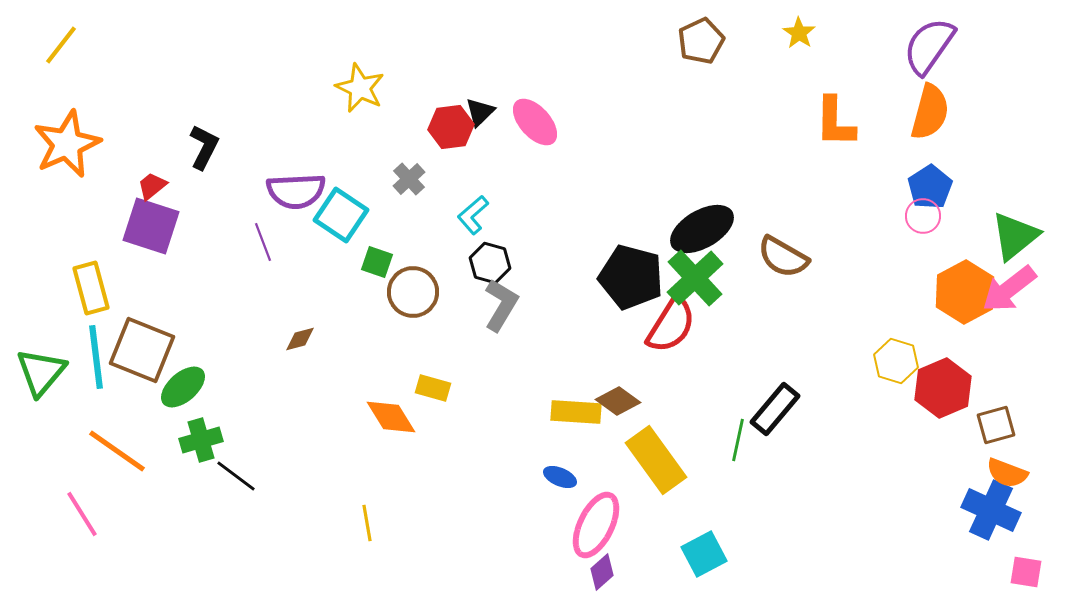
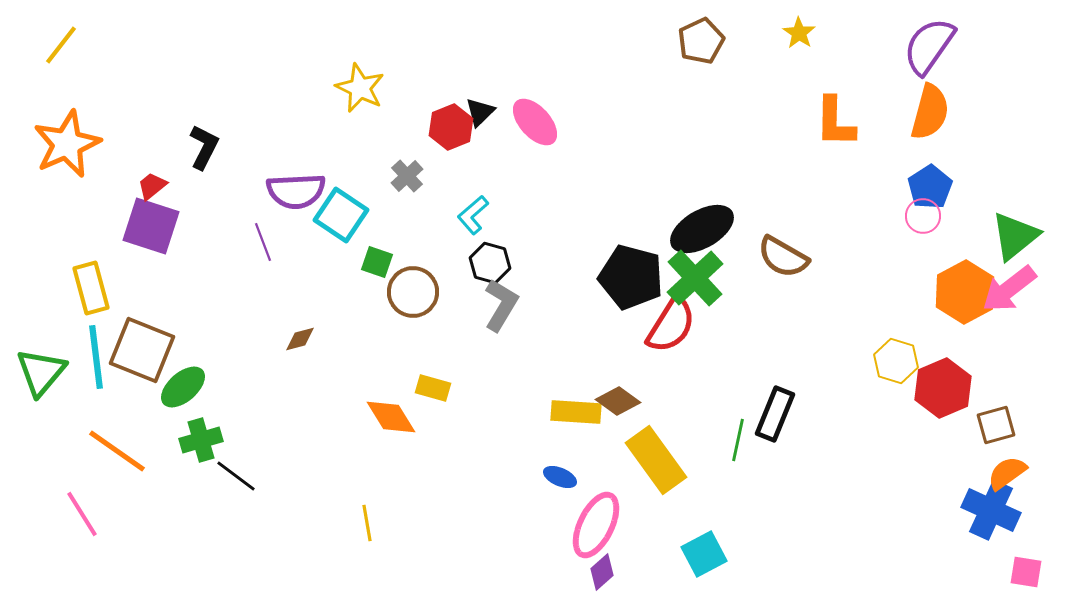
red hexagon at (451, 127): rotated 15 degrees counterclockwise
gray cross at (409, 179): moved 2 px left, 3 px up
black rectangle at (775, 409): moved 5 px down; rotated 18 degrees counterclockwise
orange semicircle at (1007, 473): rotated 123 degrees clockwise
